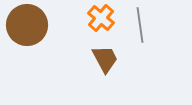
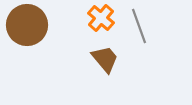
gray line: moved 1 px left, 1 px down; rotated 12 degrees counterclockwise
brown trapezoid: rotated 12 degrees counterclockwise
